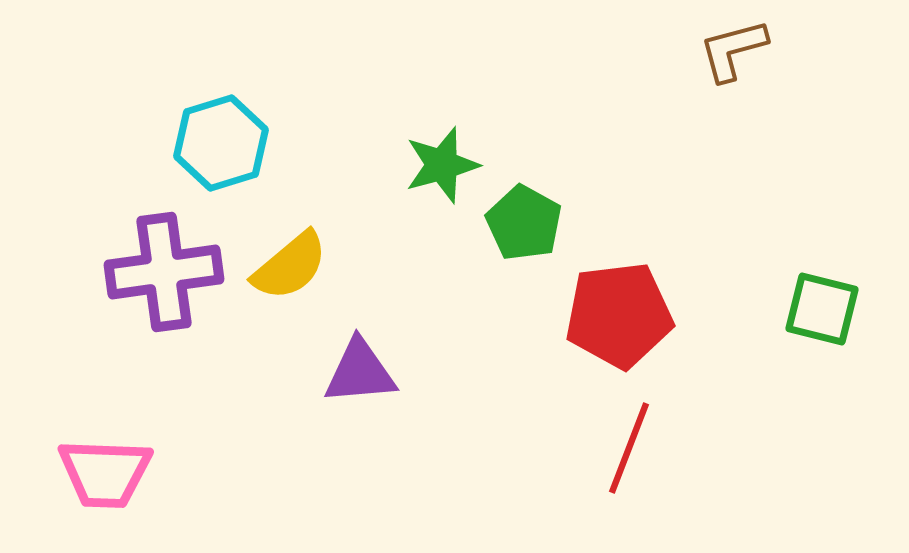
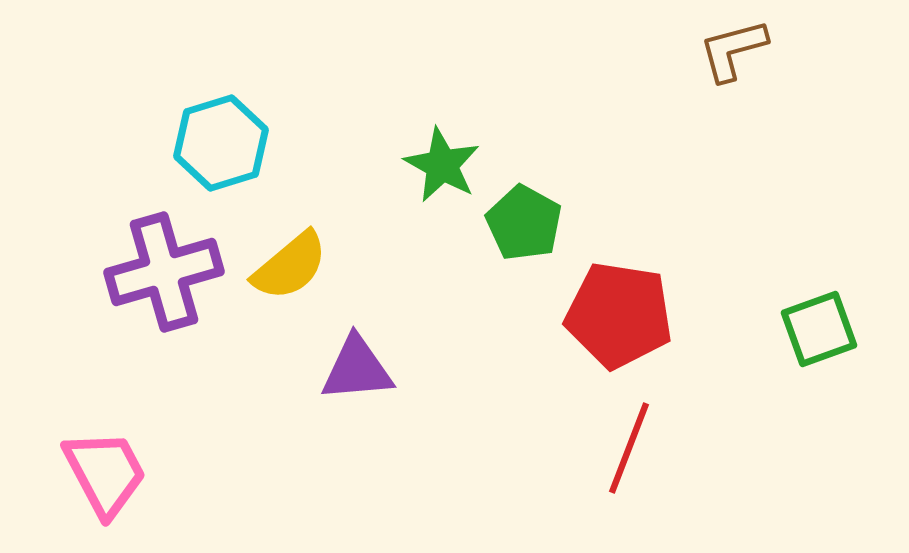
green star: rotated 28 degrees counterclockwise
purple cross: rotated 8 degrees counterclockwise
green square: moved 3 px left, 20 px down; rotated 34 degrees counterclockwise
red pentagon: rotated 16 degrees clockwise
purple triangle: moved 3 px left, 3 px up
pink trapezoid: rotated 120 degrees counterclockwise
